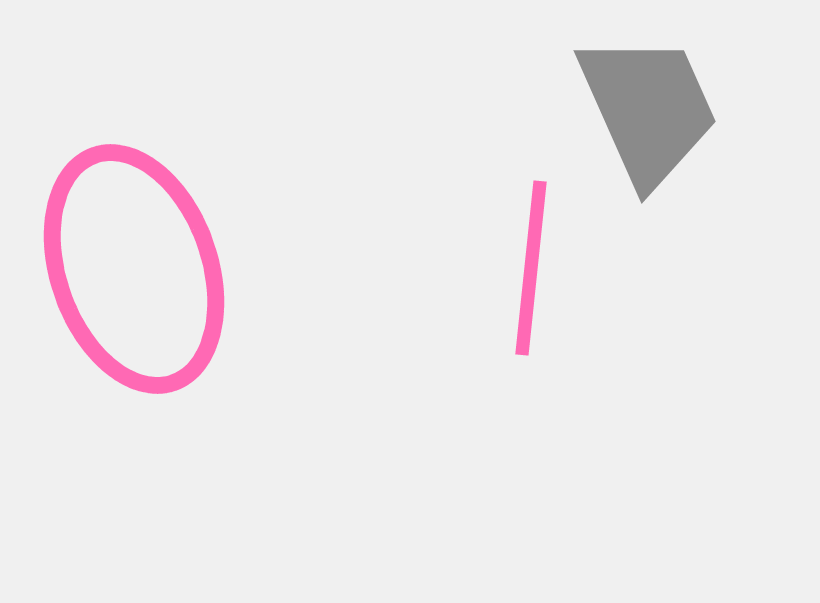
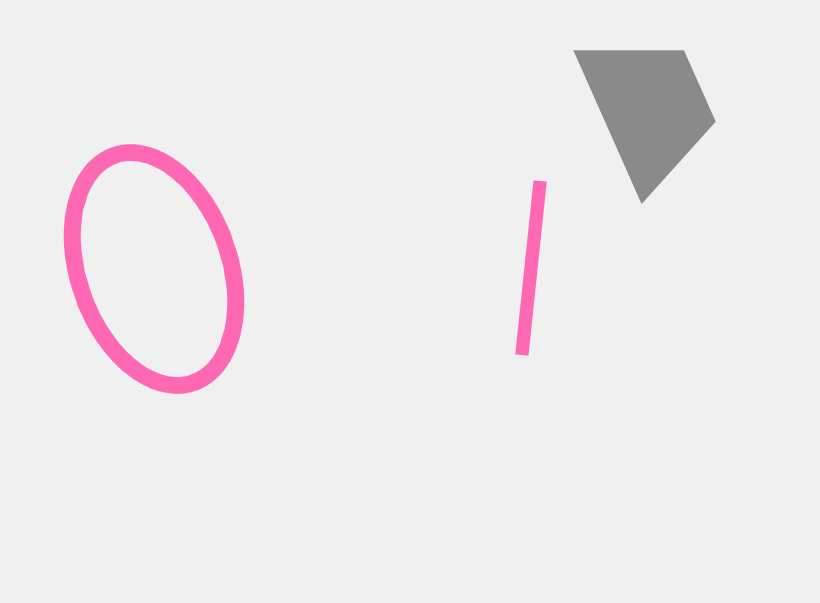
pink ellipse: moved 20 px right
